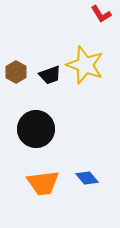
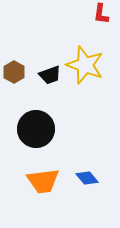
red L-shape: rotated 40 degrees clockwise
brown hexagon: moved 2 px left
orange trapezoid: moved 2 px up
